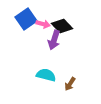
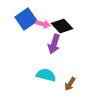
purple arrow: moved 4 px down
